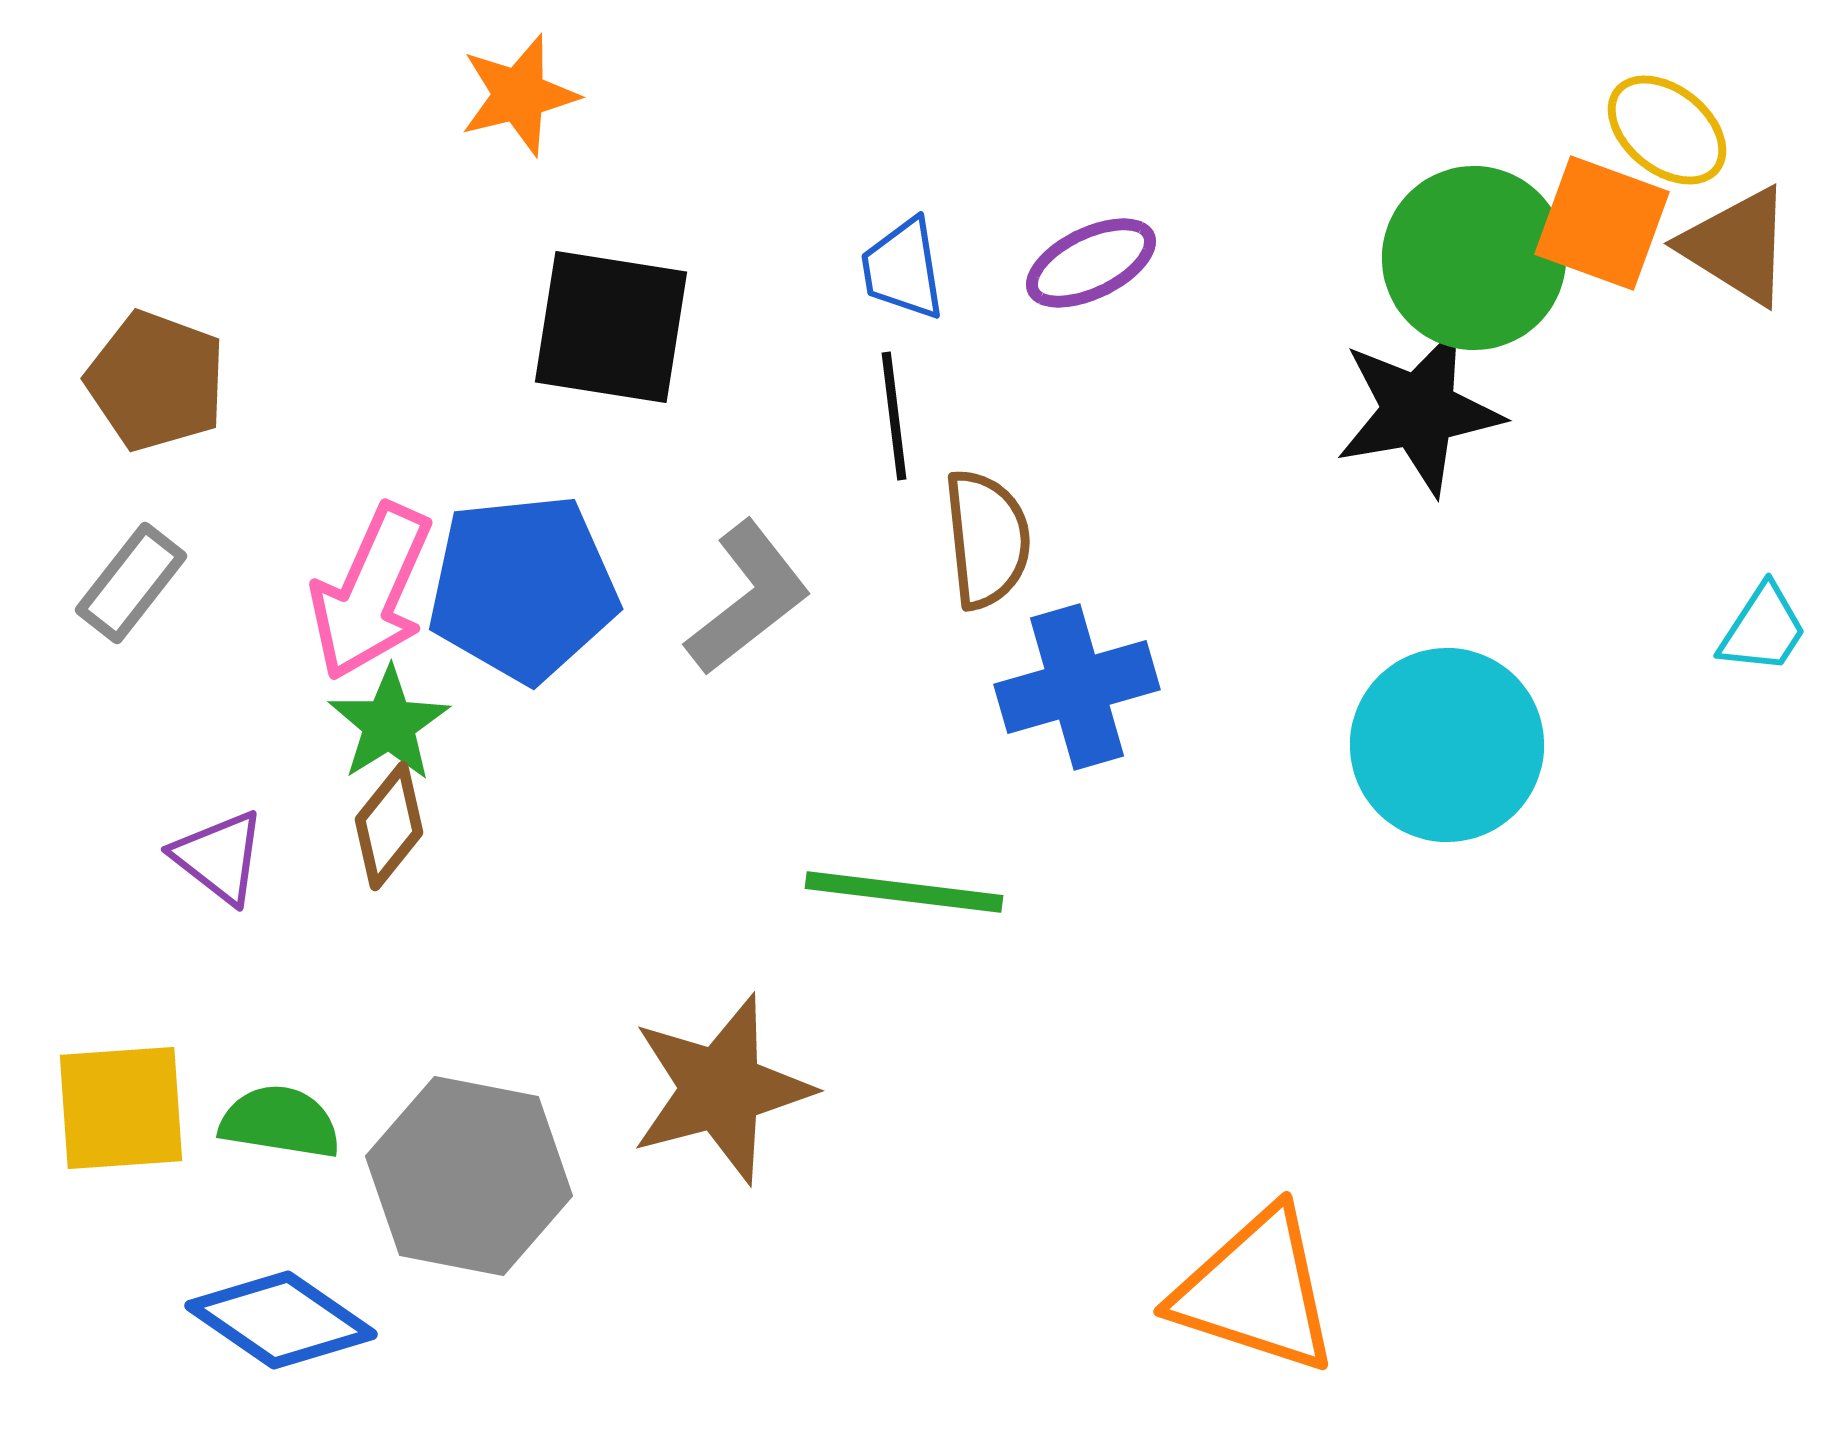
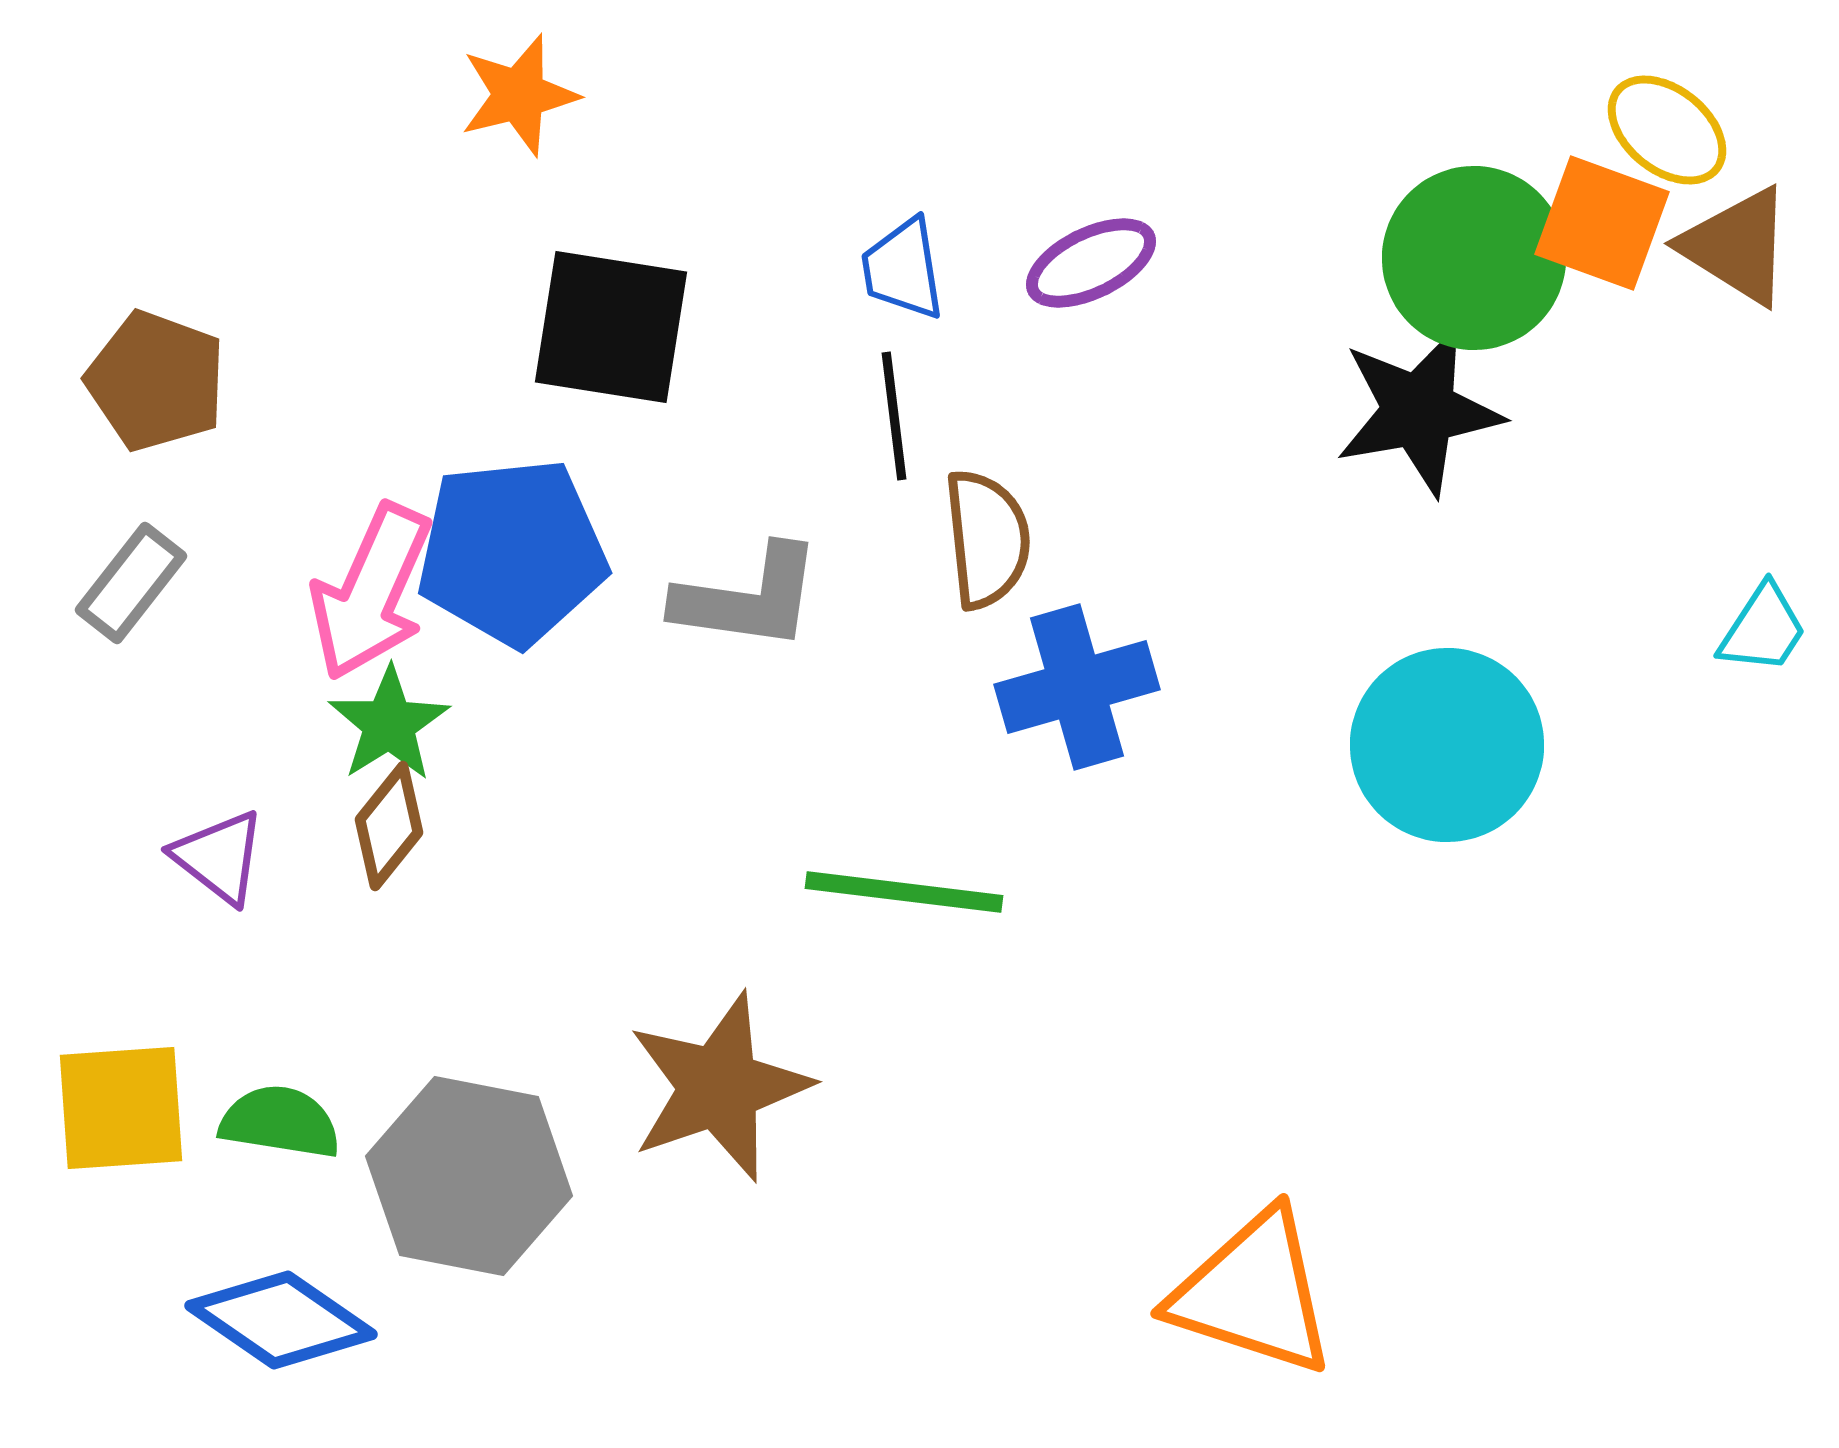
blue pentagon: moved 11 px left, 36 px up
gray L-shape: rotated 46 degrees clockwise
brown star: moved 2 px left, 2 px up; rotated 4 degrees counterclockwise
orange triangle: moved 3 px left, 2 px down
